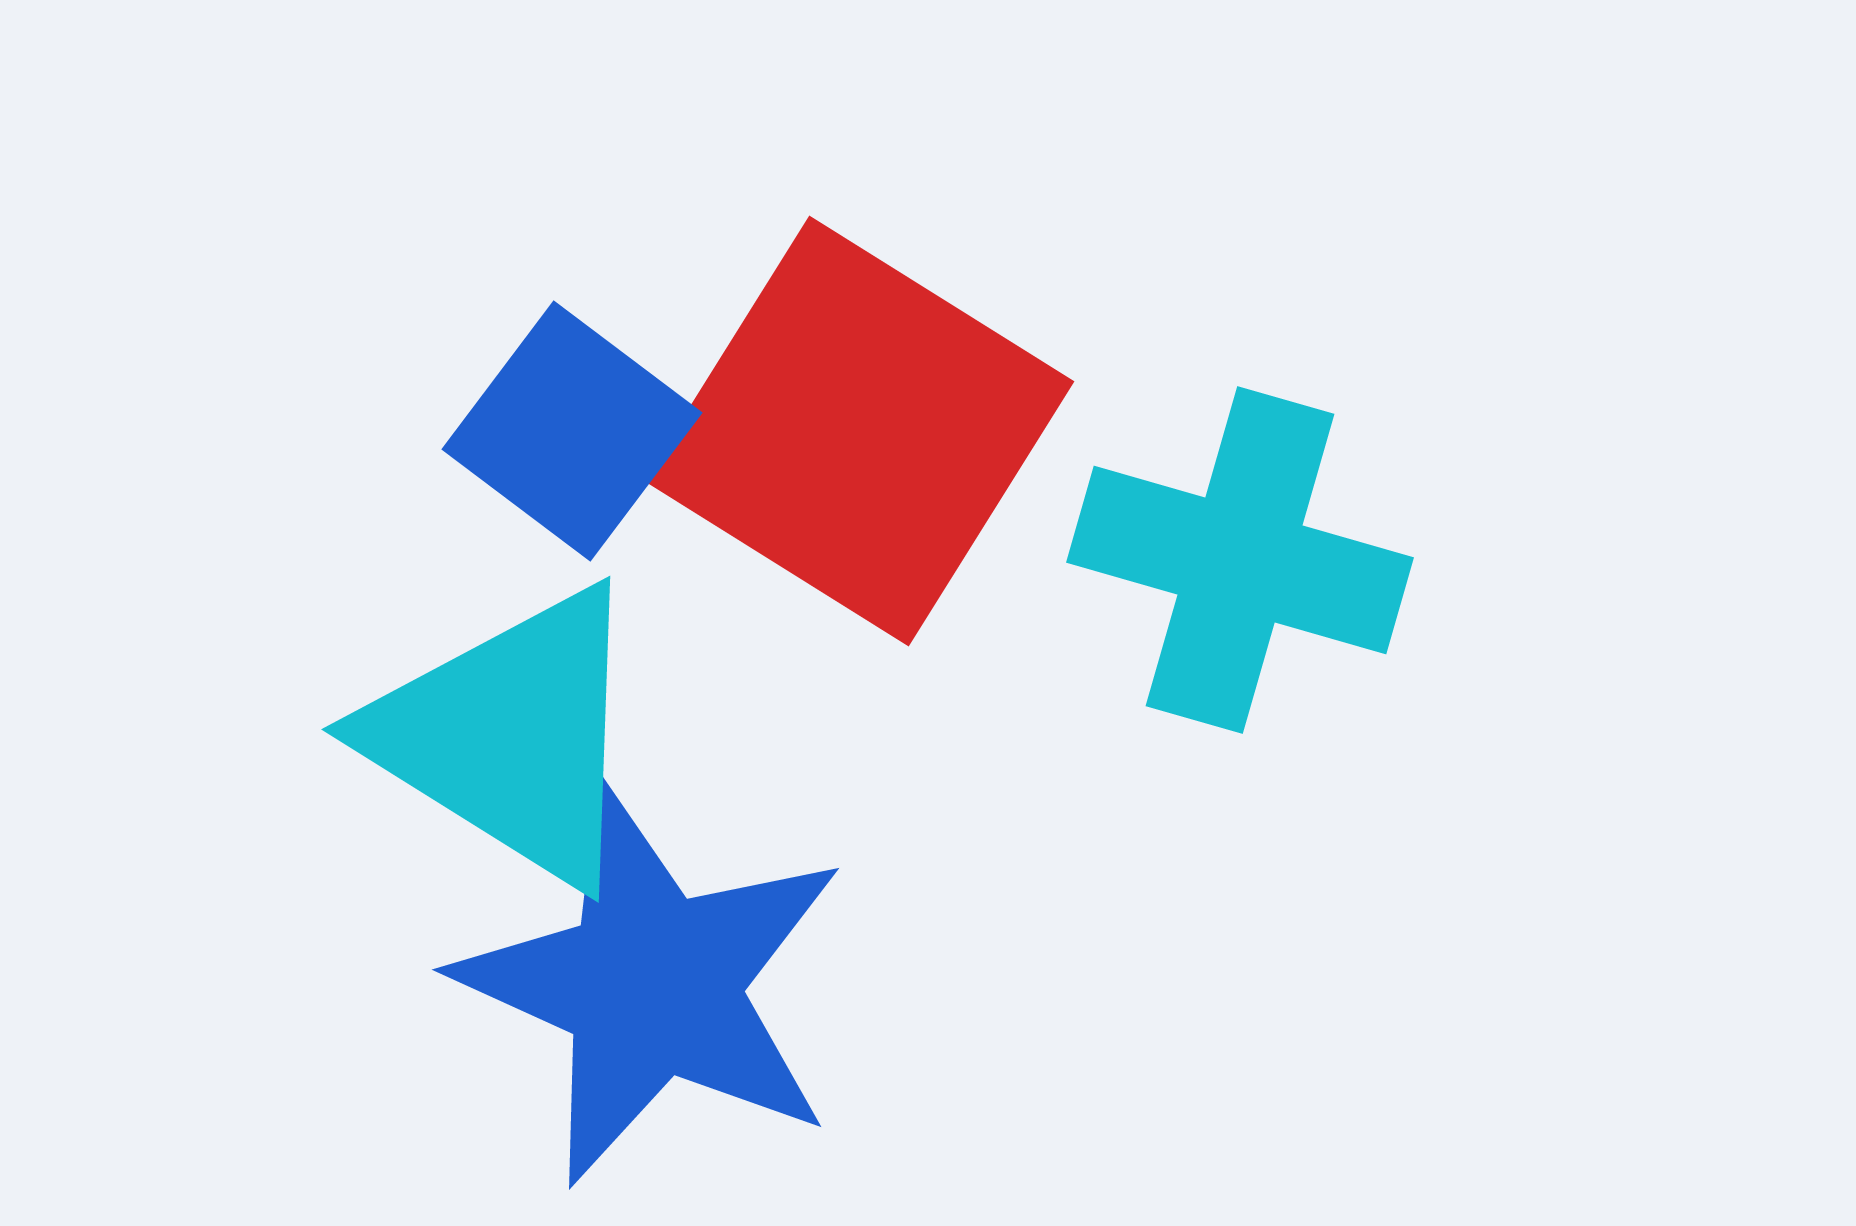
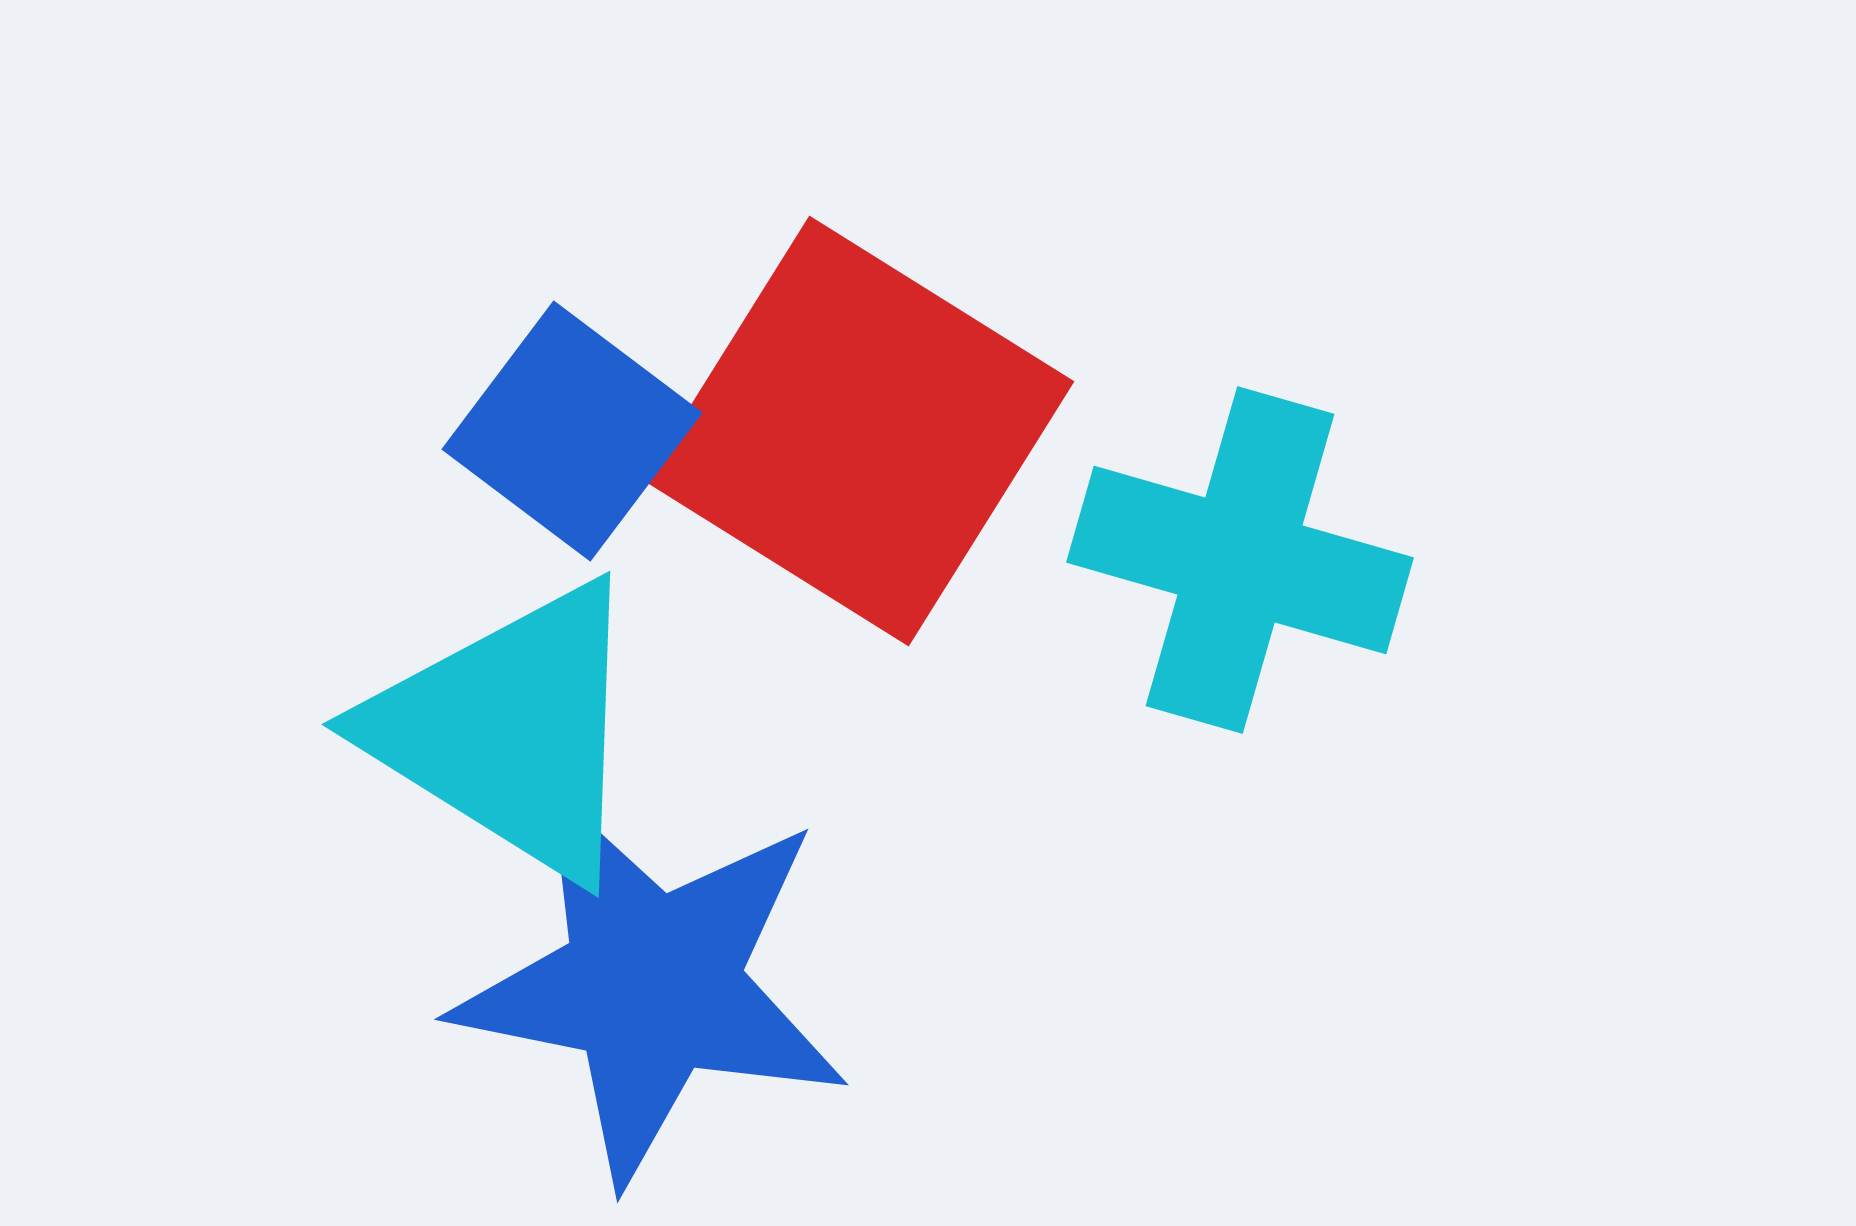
cyan triangle: moved 5 px up
blue star: rotated 13 degrees counterclockwise
